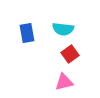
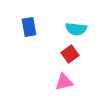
cyan semicircle: moved 13 px right
blue rectangle: moved 2 px right, 6 px up
